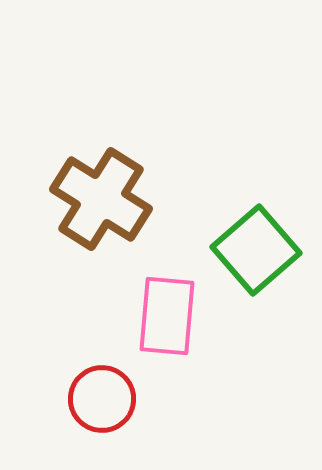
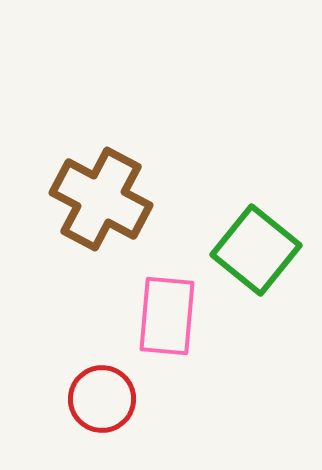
brown cross: rotated 4 degrees counterclockwise
green square: rotated 10 degrees counterclockwise
